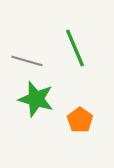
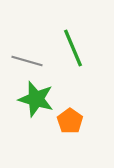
green line: moved 2 px left
orange pentagon: moved 10 px left, 1 px down
